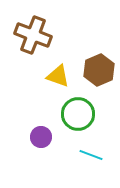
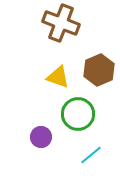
brown cross: moved 28 px right, 12 px up
yellow triangle: moved 1 px down
cyan line: rotated 60 degrees counterclockwise
